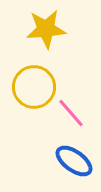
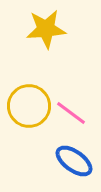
yellow circle: moved 5 px left, 19 px down
pink line: rotated 12 degrees counterclockwise
